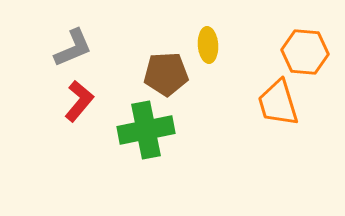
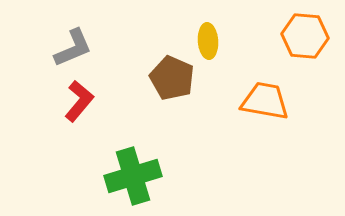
yellow ellipse: moved 4 px up
orange hexagon: moved 16 px up
brown pentagon: moved 6 px right, 4 px down; rotated 27 degrees clockwise
orange trapezoid: moved 13 px left, 2 px up; rotated 117 degrees clockwise
green cross: moved 13 px left, 46 px down; rotated 6 degrees counterclockwise
